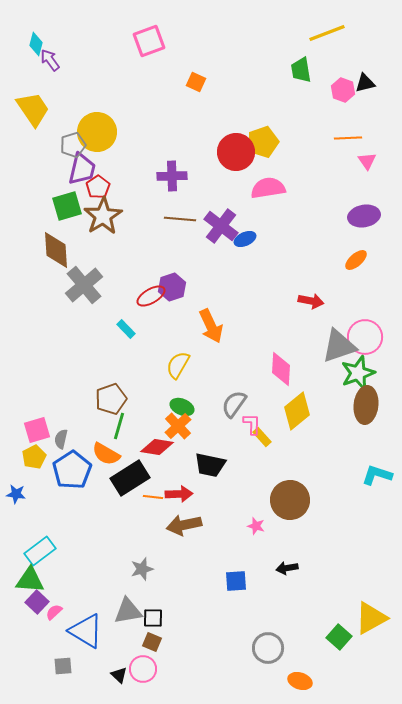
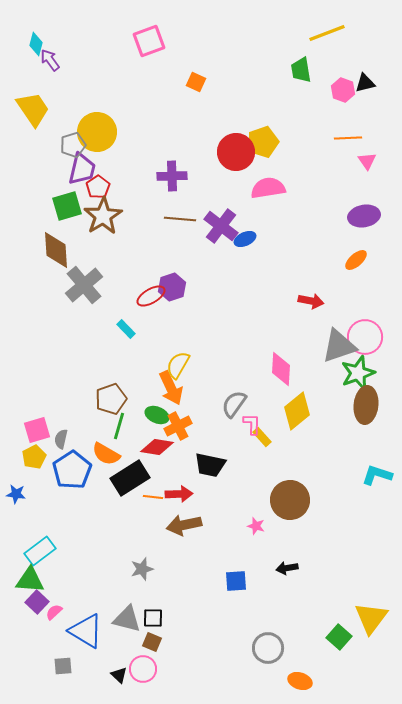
orange arrow at (211, 326): moved 40 px left, 62 px down
green ellipse at (182, 407): moved 25 px left, 8 px down
orange cross at (178, 426): rotated 16 degrees clockwise
gray triangle at (128, 611): moved 1 px left, 8 px down; rotated 24 degrees clockwise
yellow triangle at (371, 618): rotated 24 degrees counterclockwise
